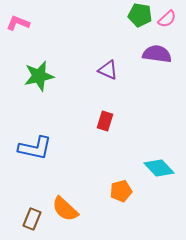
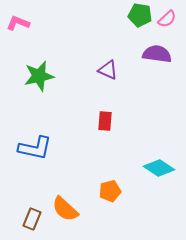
red rectangle: rotated 12 degrees counterclockwise
cyan diamond: rotated 12 degrees counterclockwise
orange pentagon: moved 11 px left
